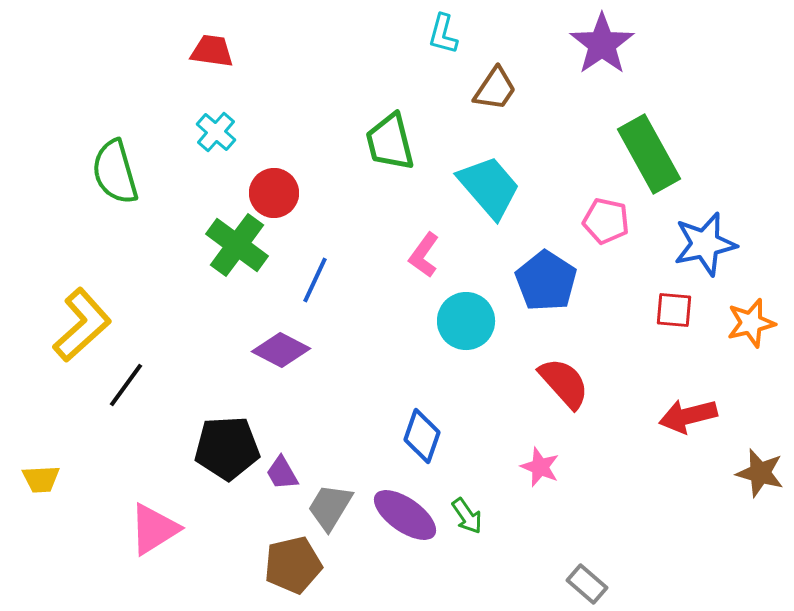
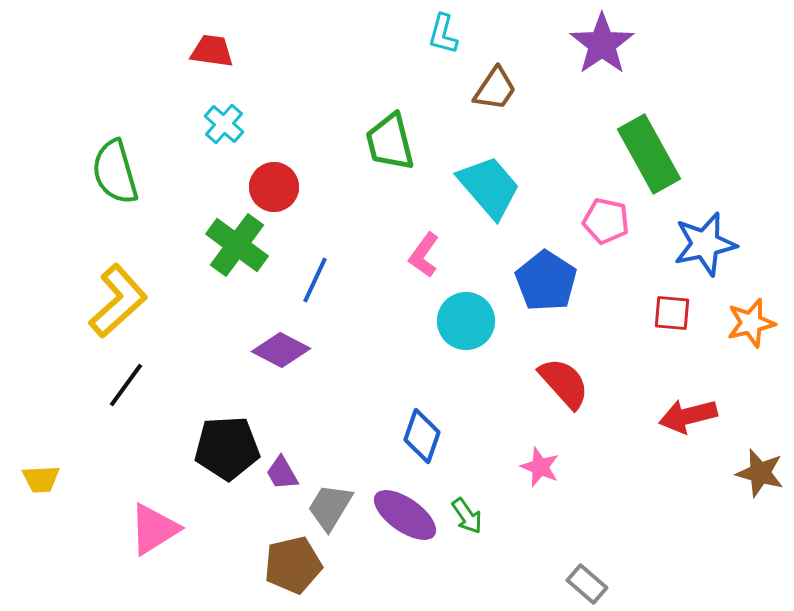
cyan cross: moved 8 px right, 8 px up
red circle: moved 6 px up
red square: moved 2 px left, 3 px down
yellow L-shape: moved 36 px right, 24 px up
